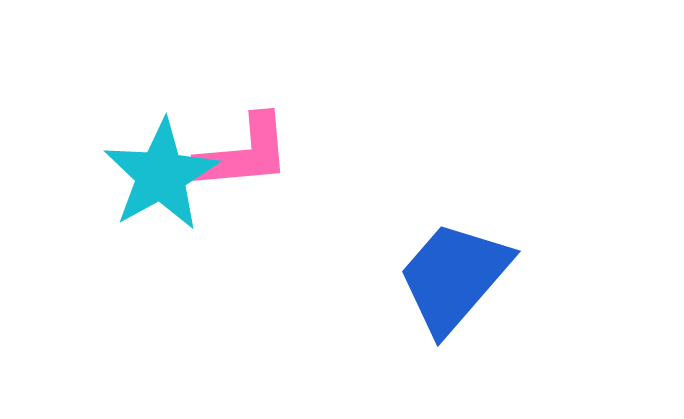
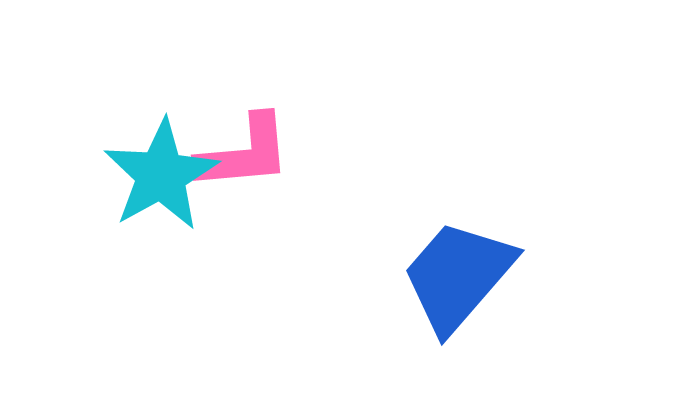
blue trapezoid: moved 4 px right, 1 px up
